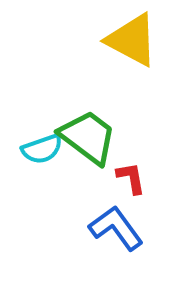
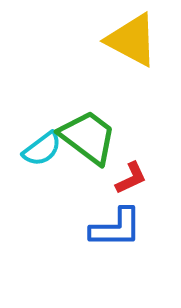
cyan semicircle: rotated 18 degrees counterclockwise
red L-shape: rotated 75 degrees clockwise
blue L-shape: rotated 126 degrees clockwise
